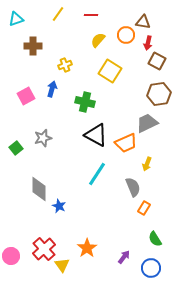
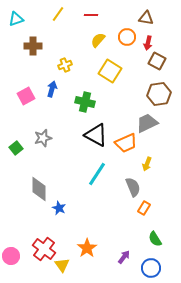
brown triangle: moved 3 px right, 4 px up
orange circle: moved 1 px right, 2 px down
blue star: moved 2 px down
red cross: rotated 10 degrees counterclockwise
